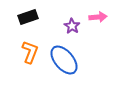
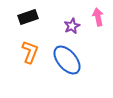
pink arrow: rotated 96 degrees counterclockwise
purple star: rotated 14 degrees clockwise
blue ellipse: moved 3 px right
